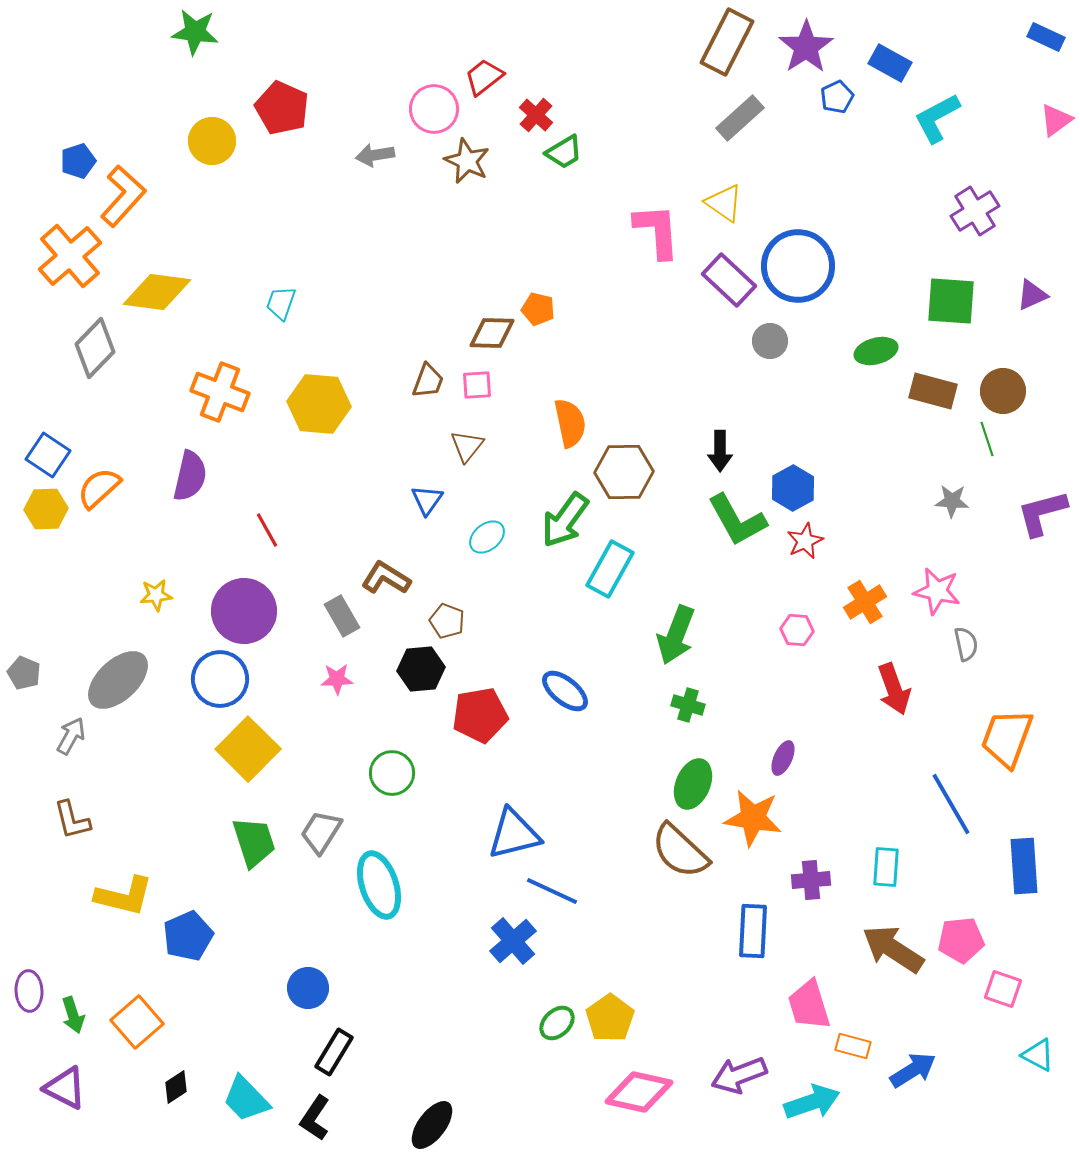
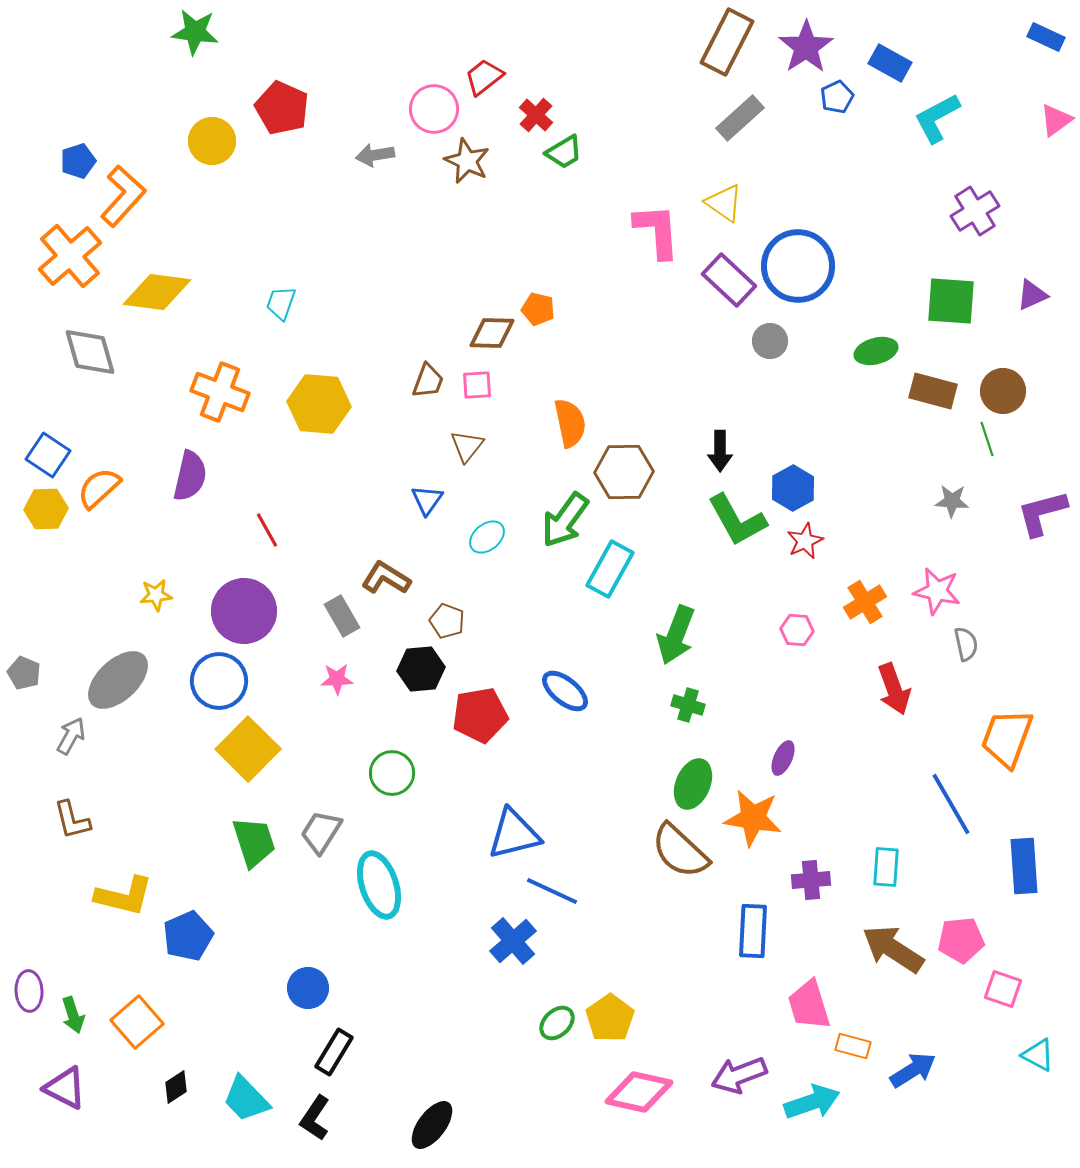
gray diamond at (95, 348): moved 5 px left, 4 px down; rotated 60 degrees counterclockwise
blue circle at (220, 679): moved 1 px left, 2 px down
